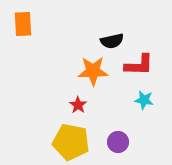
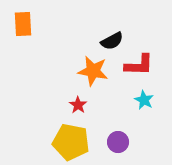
black semicircle: rotated 15 degrees counterclockwise
orange star: rotated 12 degrees clockwise
cyan star: rotated 18 degrees clockwise
